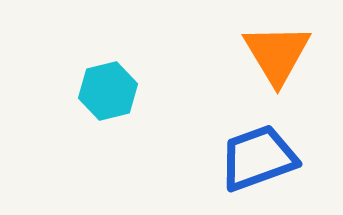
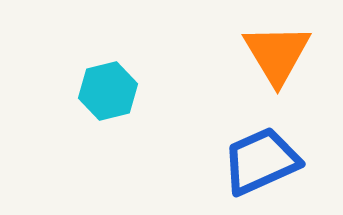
blue trapezoid: moved 3 px right, 3 px down; rotated 4 degrees counterclockwise
